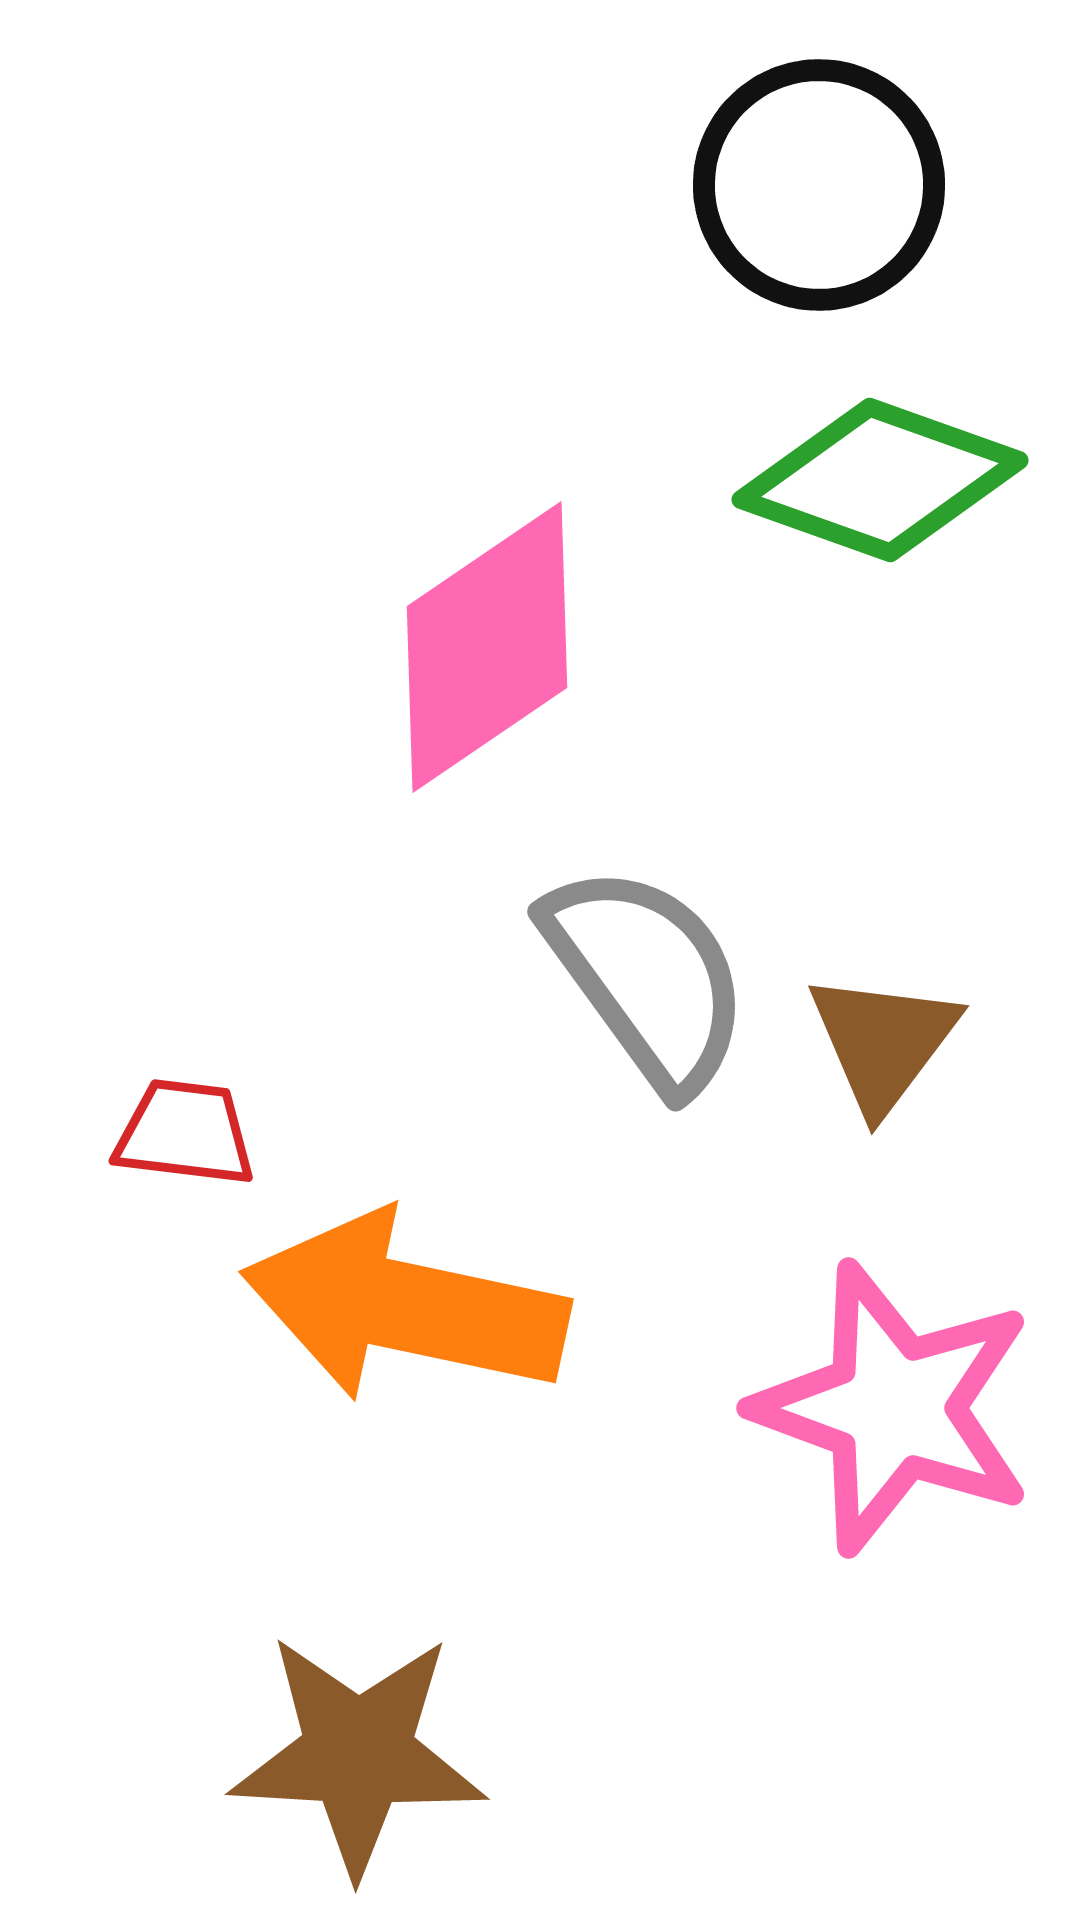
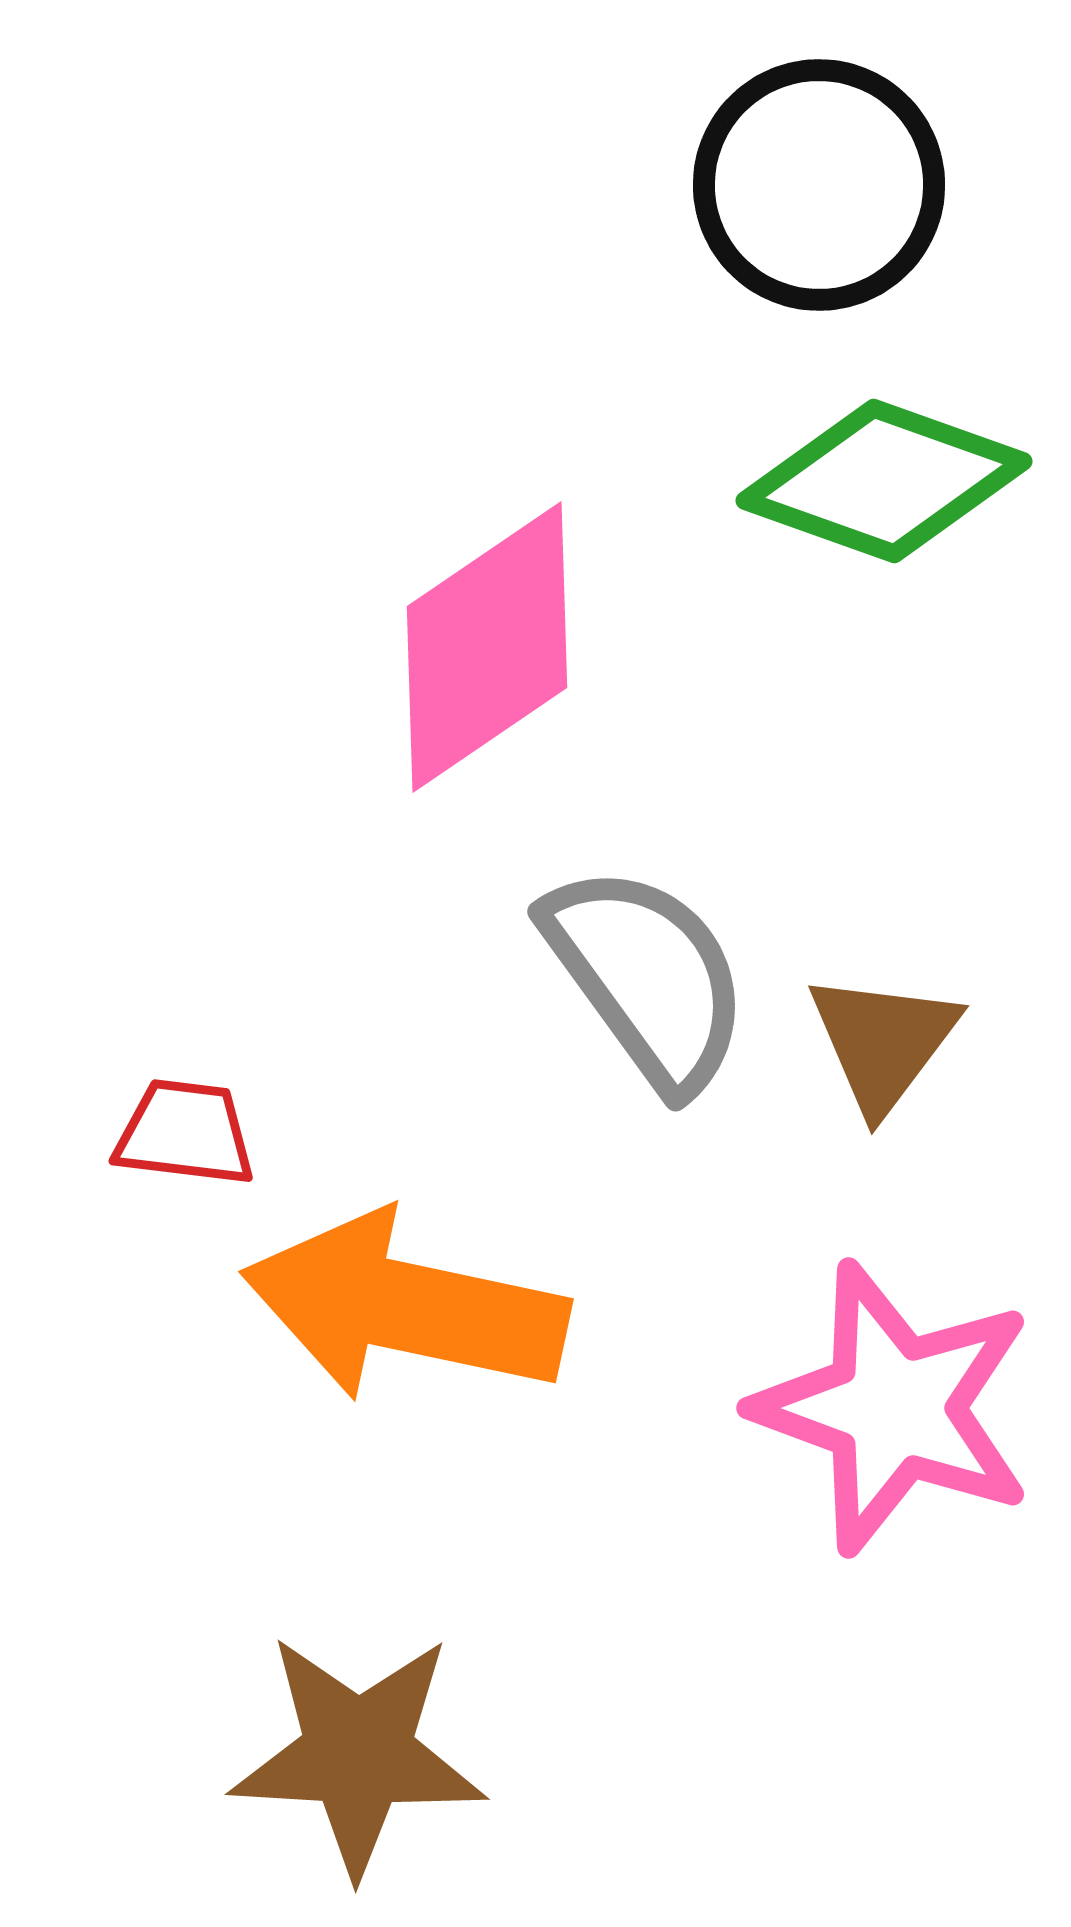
green diamond: moved 4 px right, 1 px down
